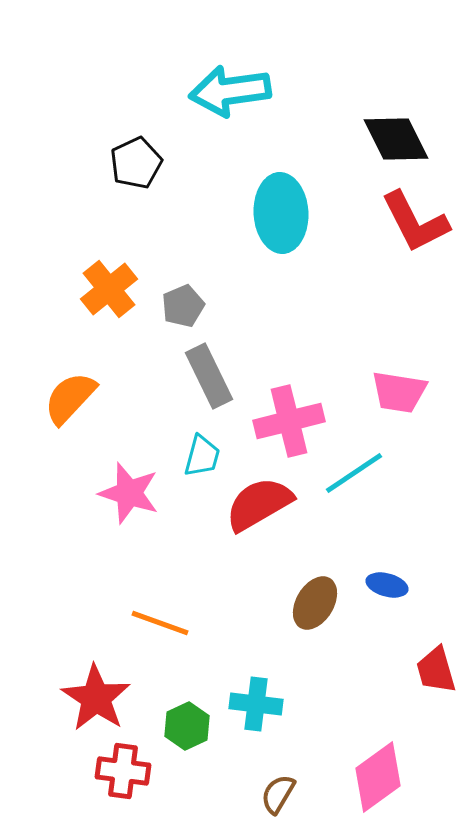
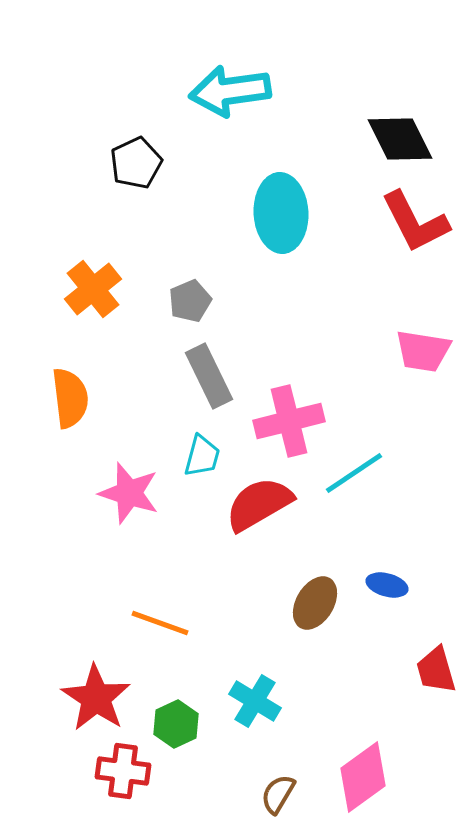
black diamond: moved 4 px right
orange cross: moved 16 px left
gray pentagon: moved 7 px right, 5 px up
pink trapezoid: moved 24 px right, 41 px up
orange semicircle: rotated 130 degrees clockwise
cyan cross: moved 1 px left, 3 px up; rotated 24 degrees clockwise
green hexagon: moved 11 px left, 2 px up
pink diamond: moved 15 px left
